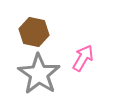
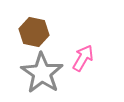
gray star: moved 3 px right, 1 px up
